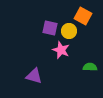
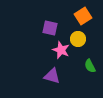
orange square: rotated 30 degrees clockwise
yellow circle: moved 9 px right, 8 px down
green semicircle: moved 1 px up; rotated 120 degrees counterclockwise
purple triangle: moved 18 px right
